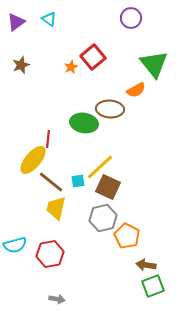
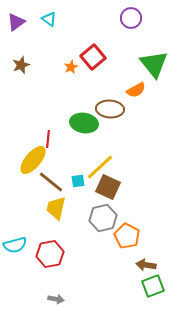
gray arrow: moved 1 px left
